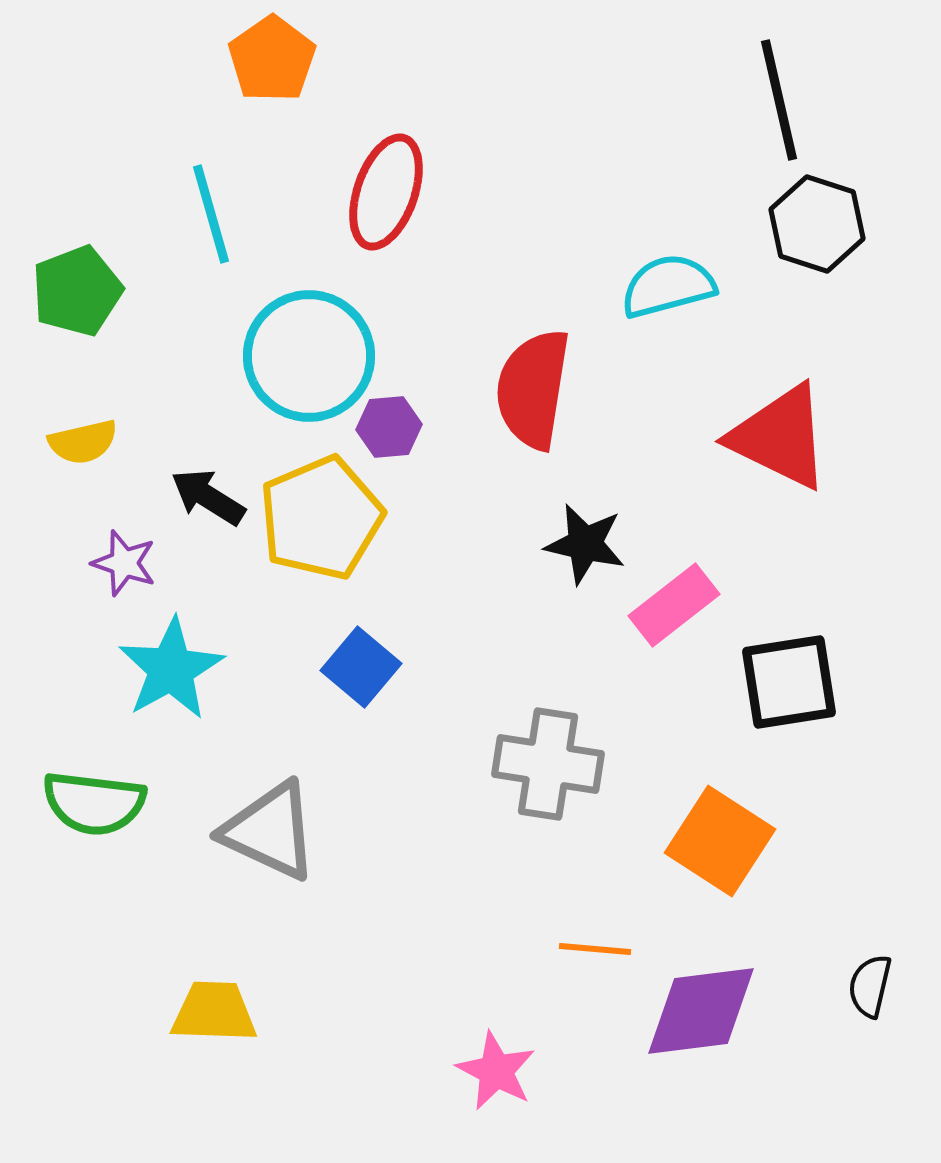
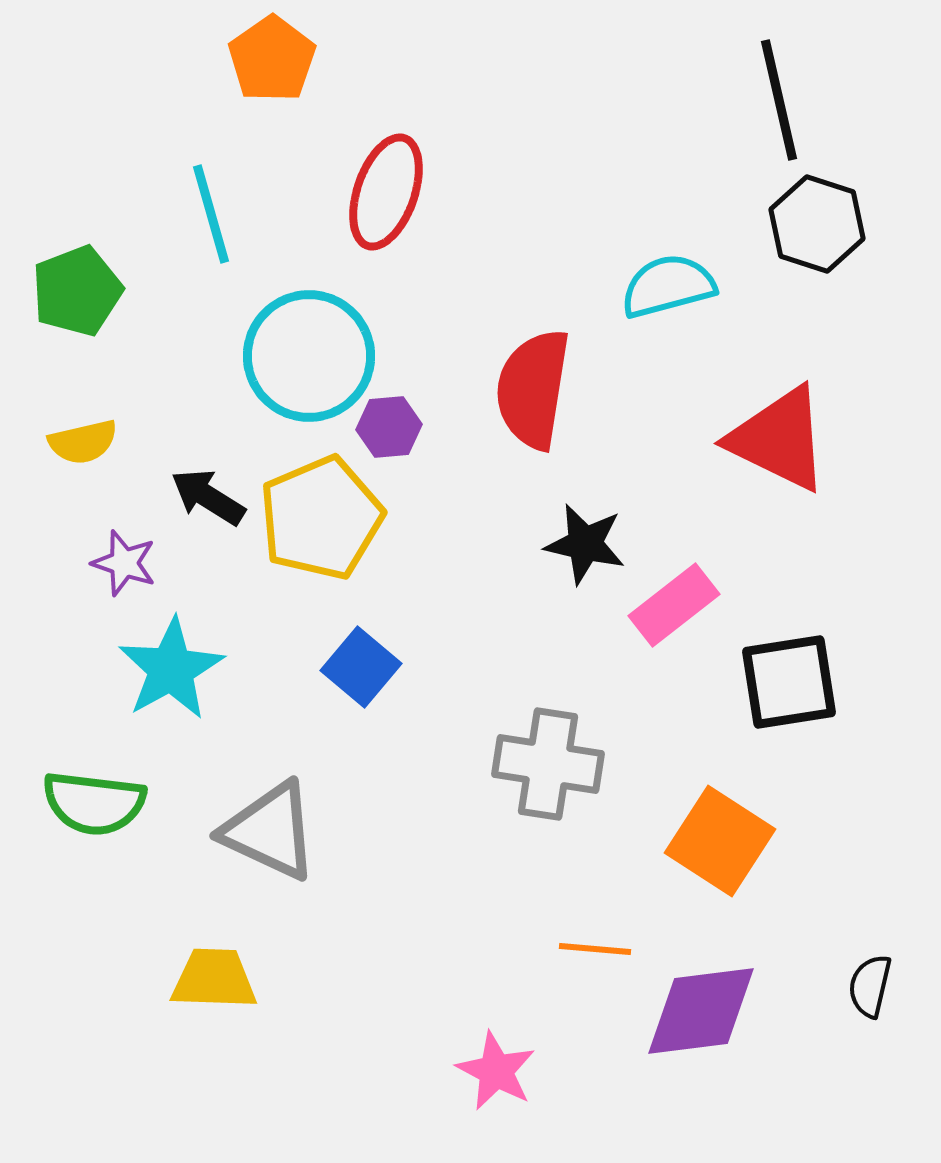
red triangle: moved 1 px left, 2 px down
yellow trapezoid: moved 33 px up
